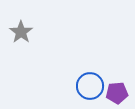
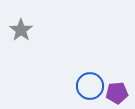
gray star: moved 2 px up
